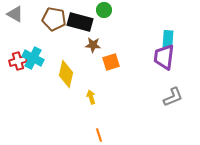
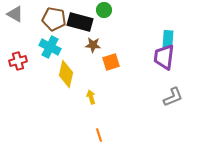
cyan cross: moved 17 px right, 11 px up
